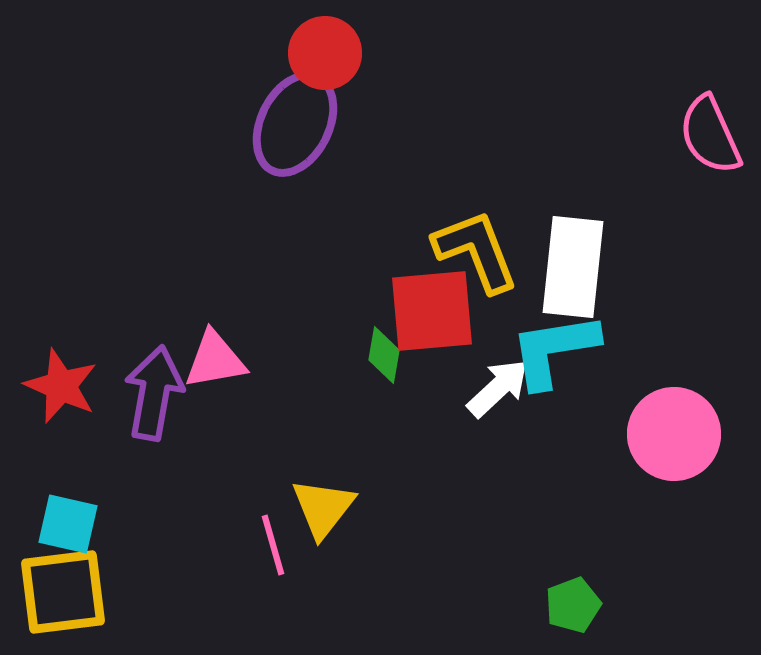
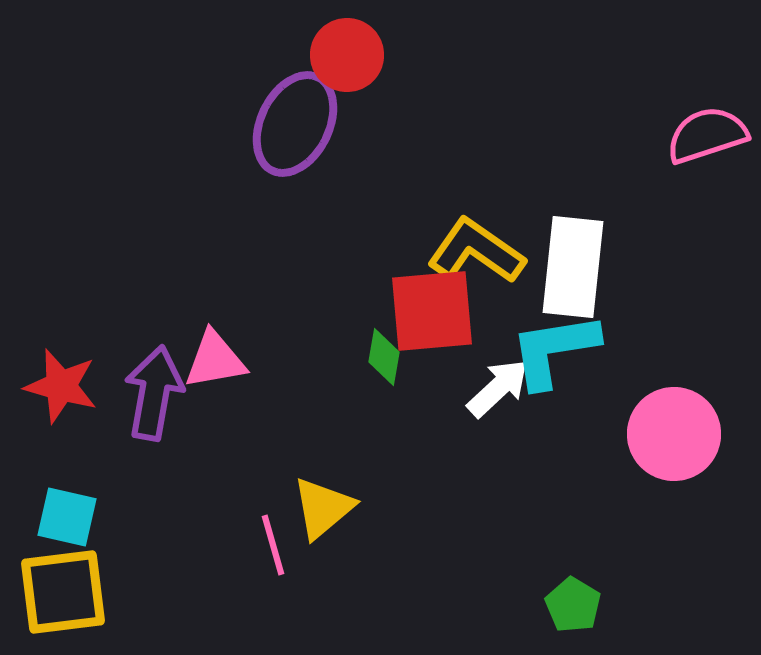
red circle: moved 22 px right, 2 px down
pink semicircle: moved 3 px left; rotated 96 degrees clockwise
yellow L-shape: rotated 34 degrees counterclockwise
green diamond: moved 2 px down
red star: rotated 8 degrees counterclockwise
yellow triangle: rotated 12 degrees clockwise
cyan square: moved 1 px left, 7 px up
green pentagon: rotated 20 degrees counterclockwise
